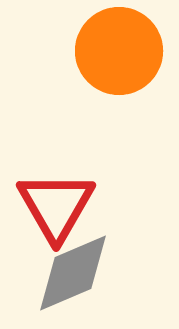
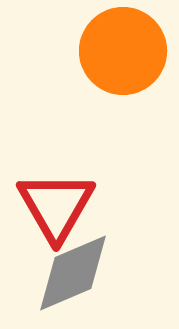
orange circle: moved 4 px right
